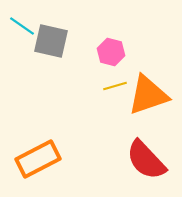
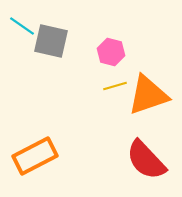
orange rectangle: moved 3 px left, 3 px up
